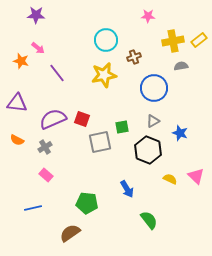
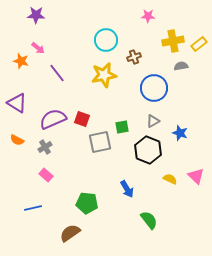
yellow rectangle: moved 4 px down
purple triangle: rotated 25 degrees clockwise
